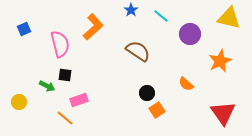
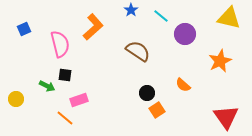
purple circle: moved 5 px left
orange semicircle: moved 3 px left, 1 px down
yellow circle: moved 3 px left, 3 px up
red triangle: moved 3 px right, 4 px down
